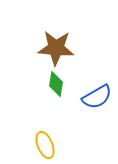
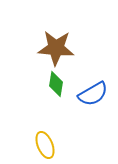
blue semicircle: moved 4 px left, 3 px up
